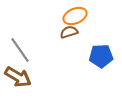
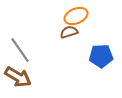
orange ellipse: moved 1 px right
